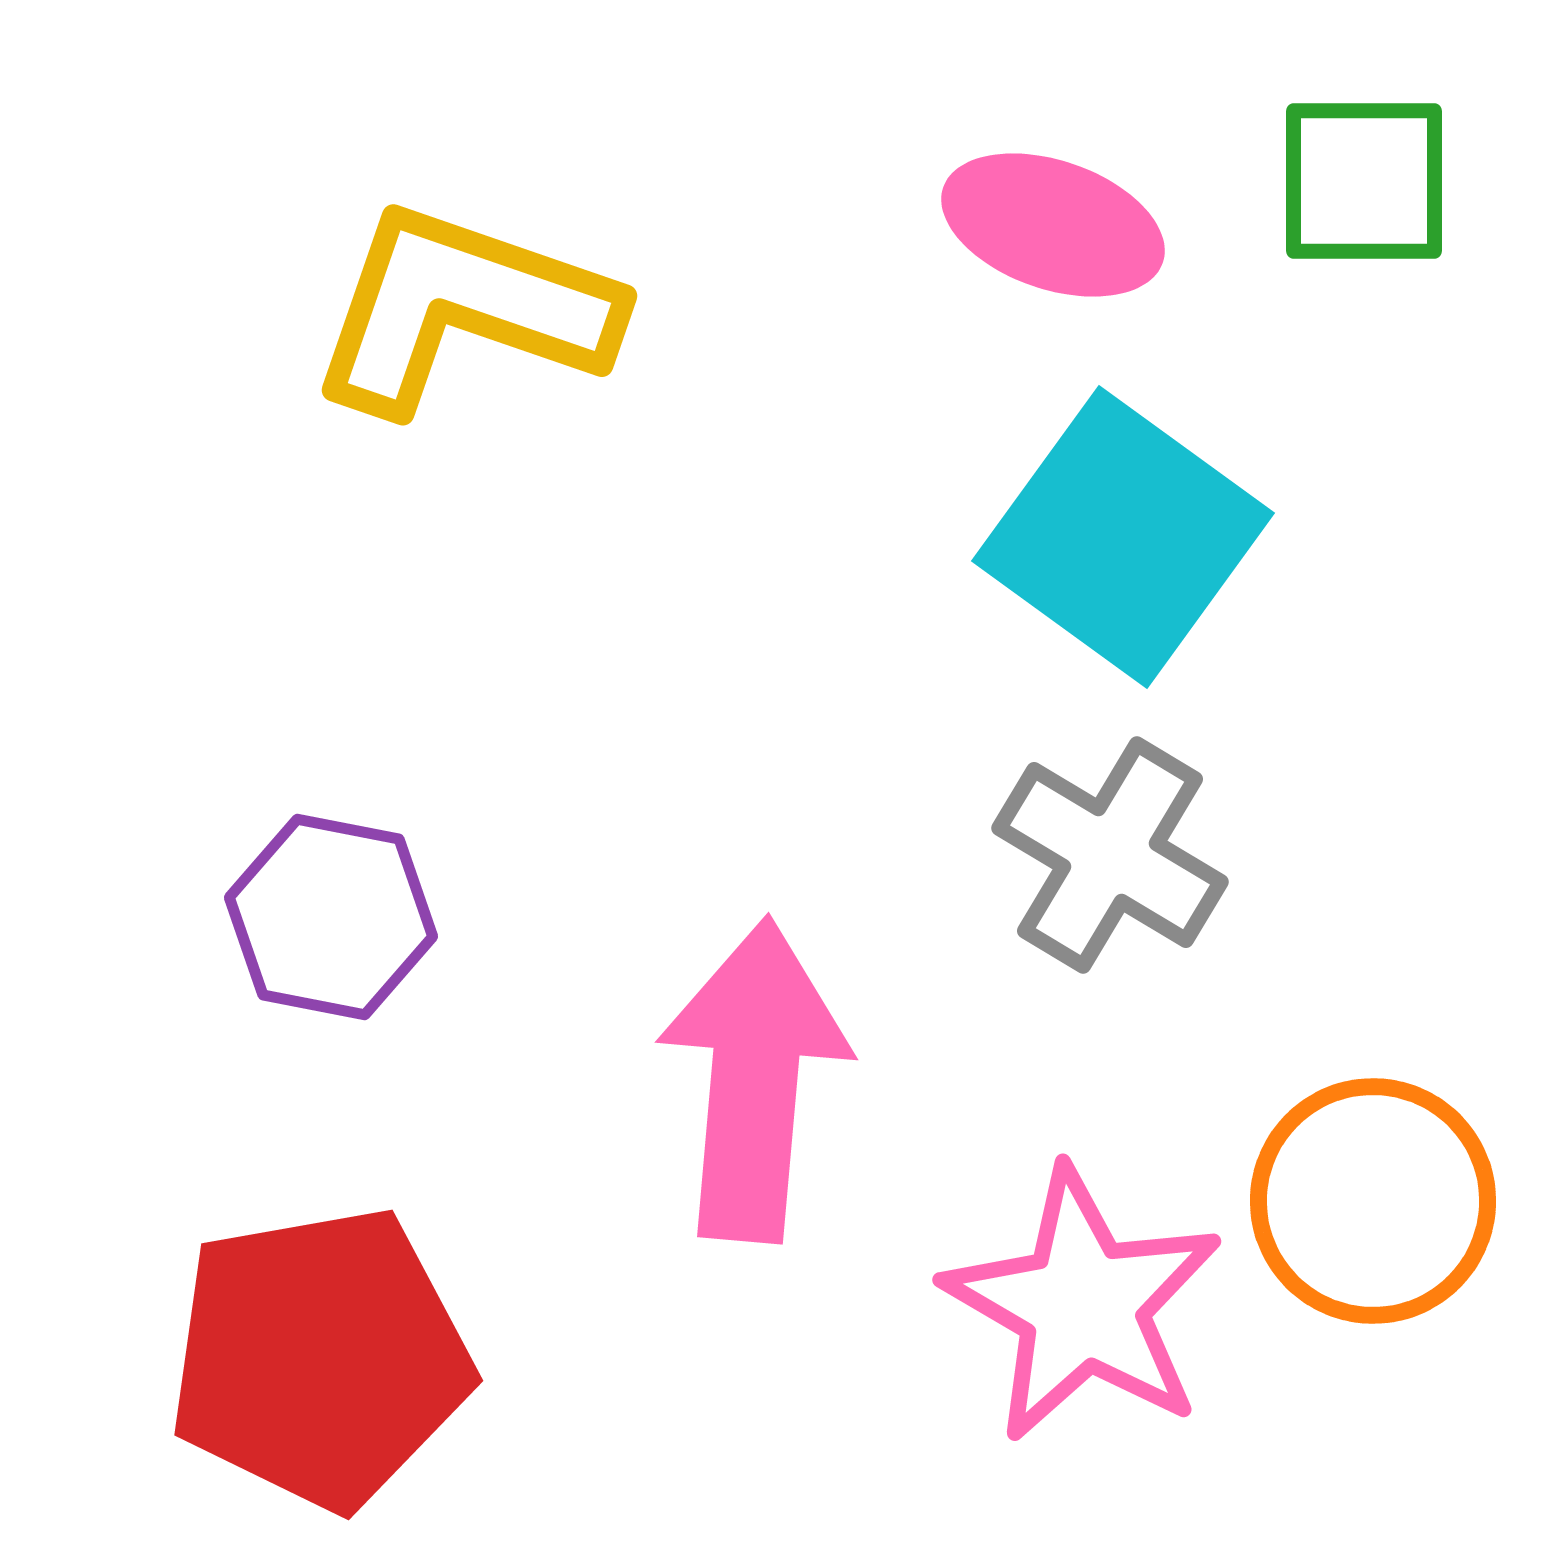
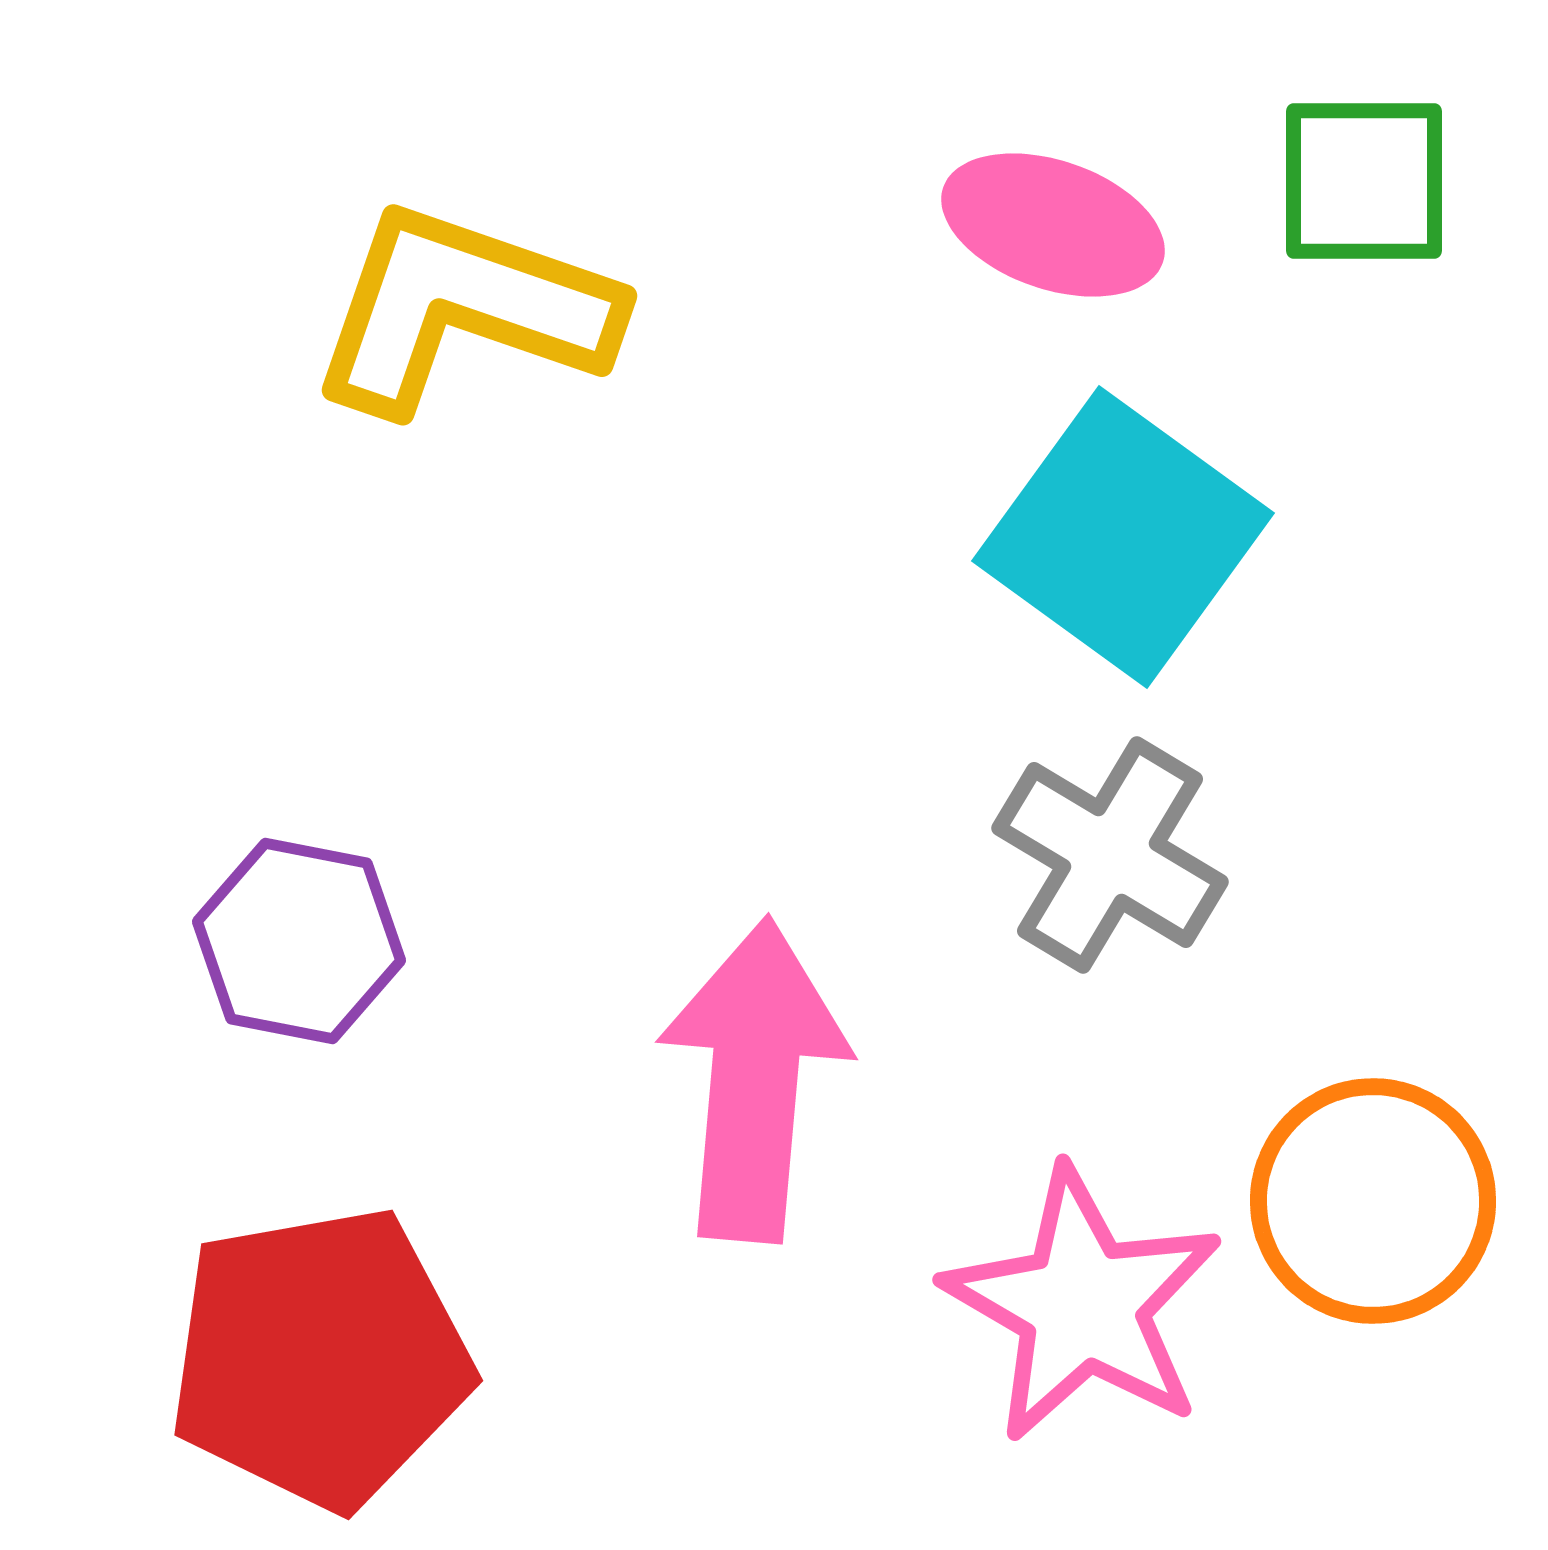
purple hexagon: moved 32 px left, 24 px down
